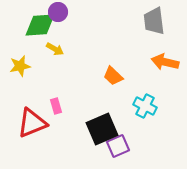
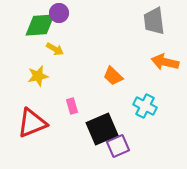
purple circle: moved 1 px right, 1 px down
yellow star: moved 18 px right, 10 px down
pink rectangle: moved 16 px right
